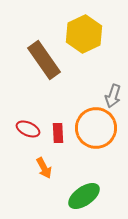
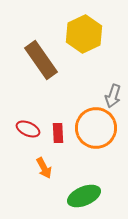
brown rectangle: moved 3 px left
green ellipse: rotated 12 degrees clockwise
